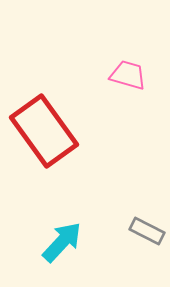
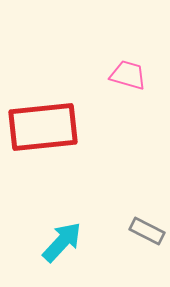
red rectangle: moved 1 px left, 4 px up; rotated 60 degrees counterclockwise
